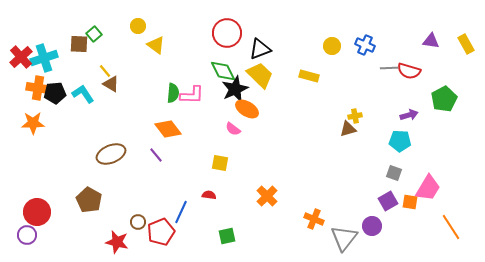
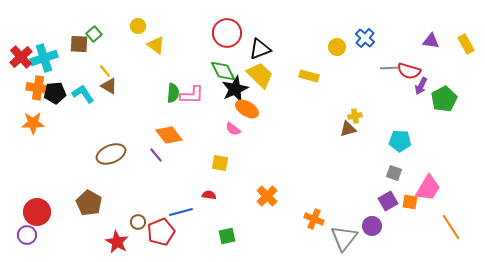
blue cross at (365, 45): moved 7 px up; rotated 18 degrees clockwise
yellow circle at (332, 46): moved 5 px right, 1 px down
brown triangle at (111, 84): moved 2 px left, 2 px down
purple arrow at (409, 115): moved 12 px right, 29 px up; rotated 132 degrees clockwise
orange diamond at (168, 129): moved 1 px right, 6 px down
brown pentagon at (89, 200): moved 3 px down
blue line at (181, 212): rotated 50 degrees clockwise
red star at (117, 242): rotated 15 degrees clockwise
